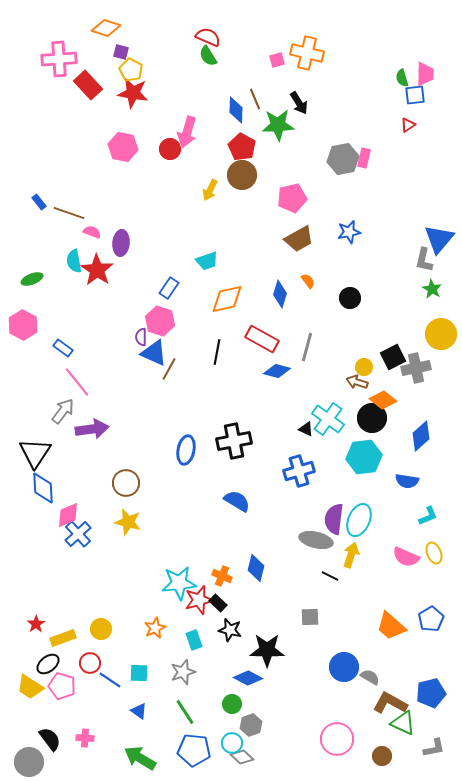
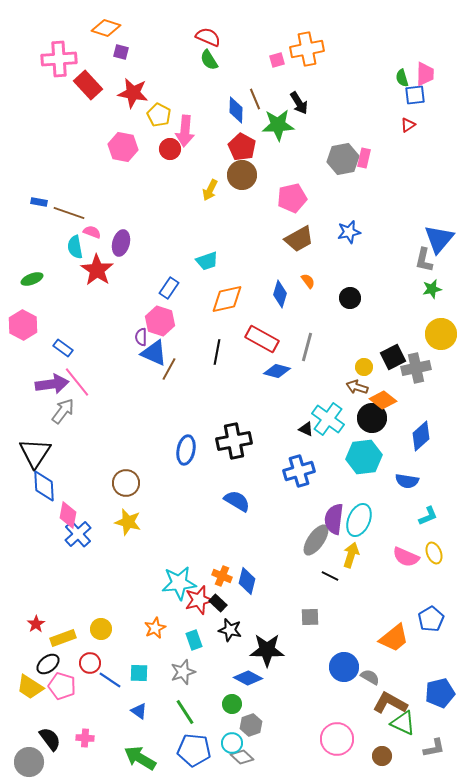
orange cross at (307, 53): moved 4 px up; rotated 24 degrees counterclockwise
green semicircle at (208, 56): moved 1 px right, 4 px down
yellow pentagon at (131, 70): moved 28 px right, 45 px down
pink arrow at (187, 132): moved 2 px left, 1 px up; rotated 12 degrees counterclockwise
blue rectangle at (39, 202): rotated 42 degrees counterclockwise
purple ellipse at (121, 243): rotated 10 degrees clockwise
cyan semicircle at (74, 261): moved 1 px right, 14 px up
green star at (432, 289): rotated 30 degrees clockwise
brown arrow at (357, 382): moved 5 px down
purple arrow at (92, 429): moved 40 px left, 45 px up
blue diamond at (43, 488): moved 1 px right, 2 px up
pink diamond at (68, 515): rotated 56 degrees counterclockwise
gray ellipse at (316, 540): rotated 68 degrees counterclockwise
blue diamond at (256, 568): moved 9 px left, 13 px down
orange trapezoid at (391, 626): moved 3 px right, 12 px down; rotated 80 degrees counterclockwise
blue pentagon at (431, 693): moved 9 px right
